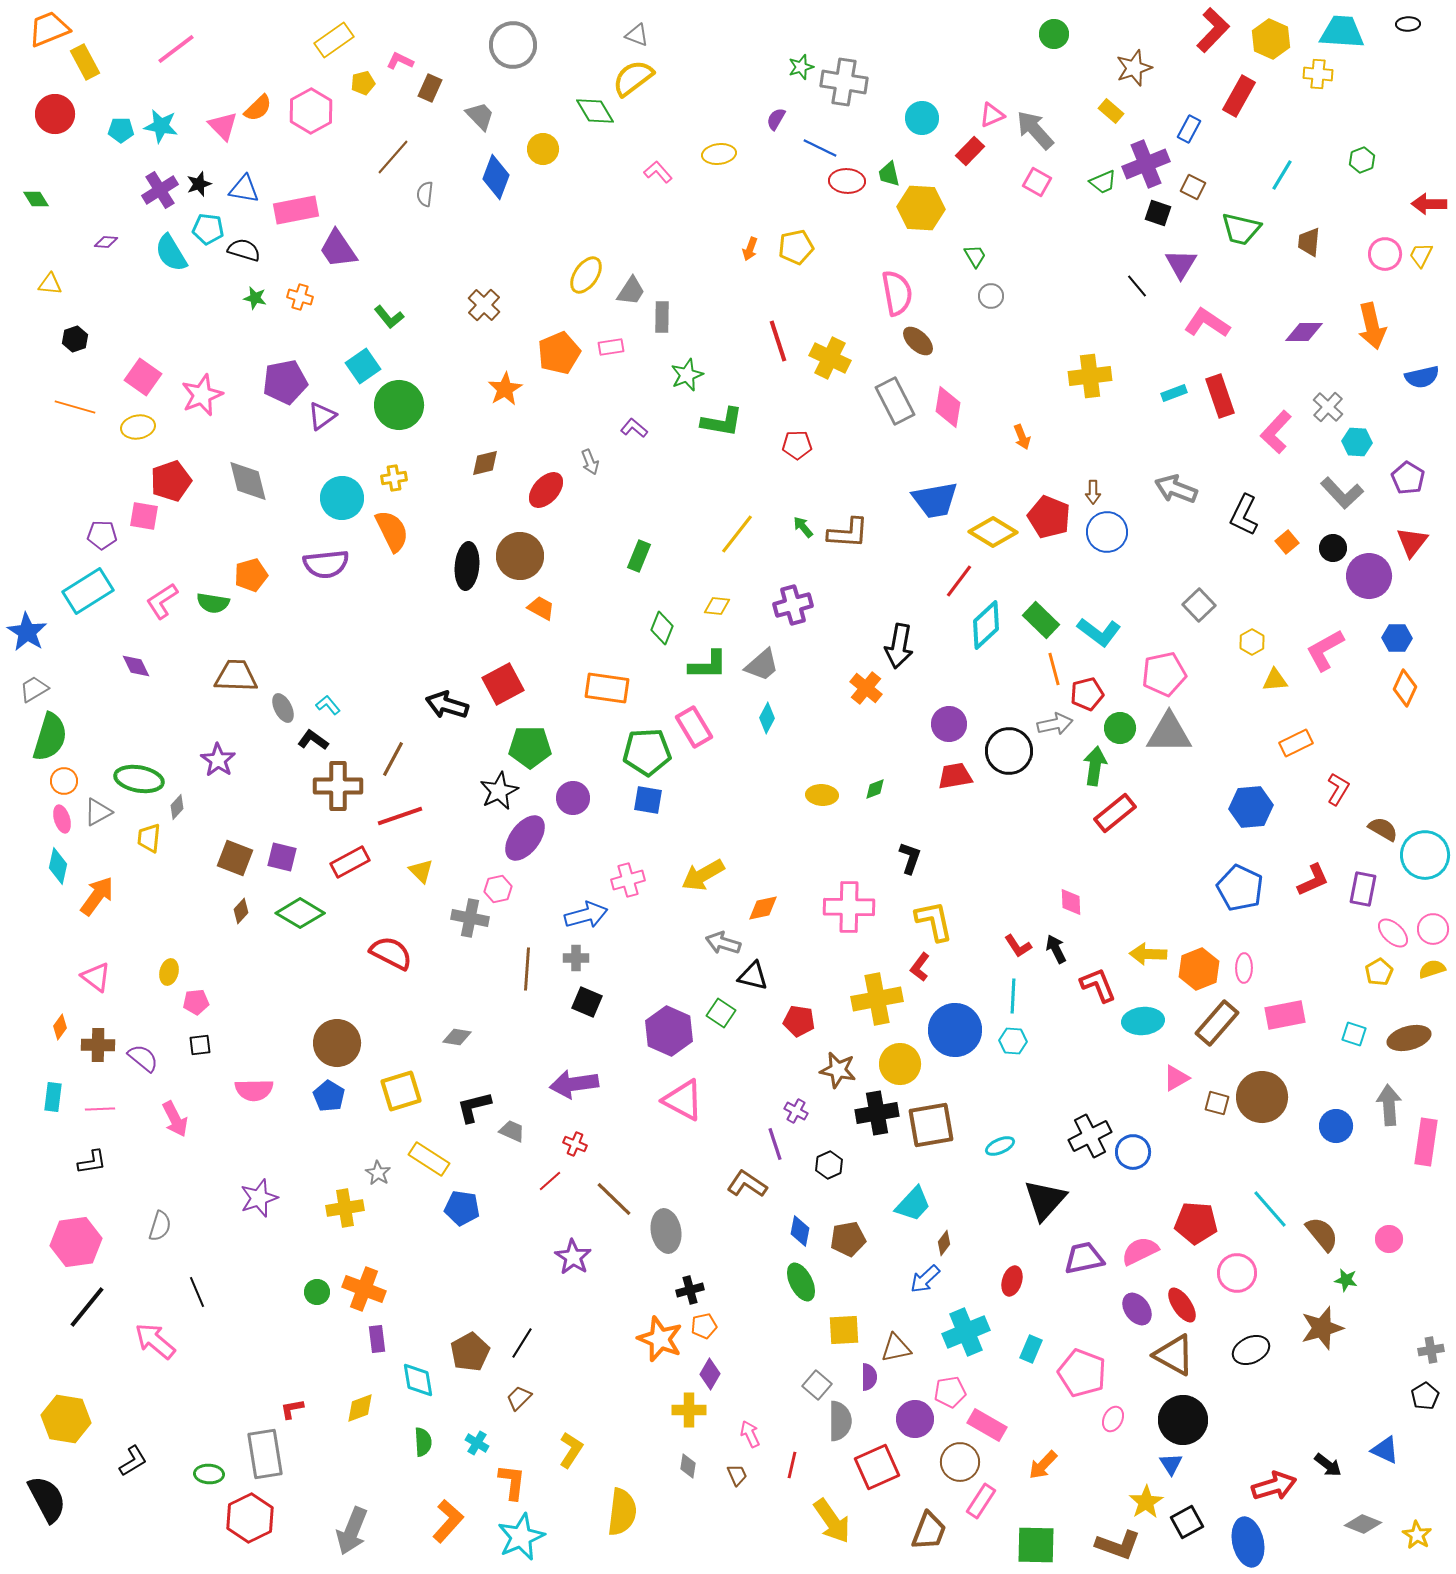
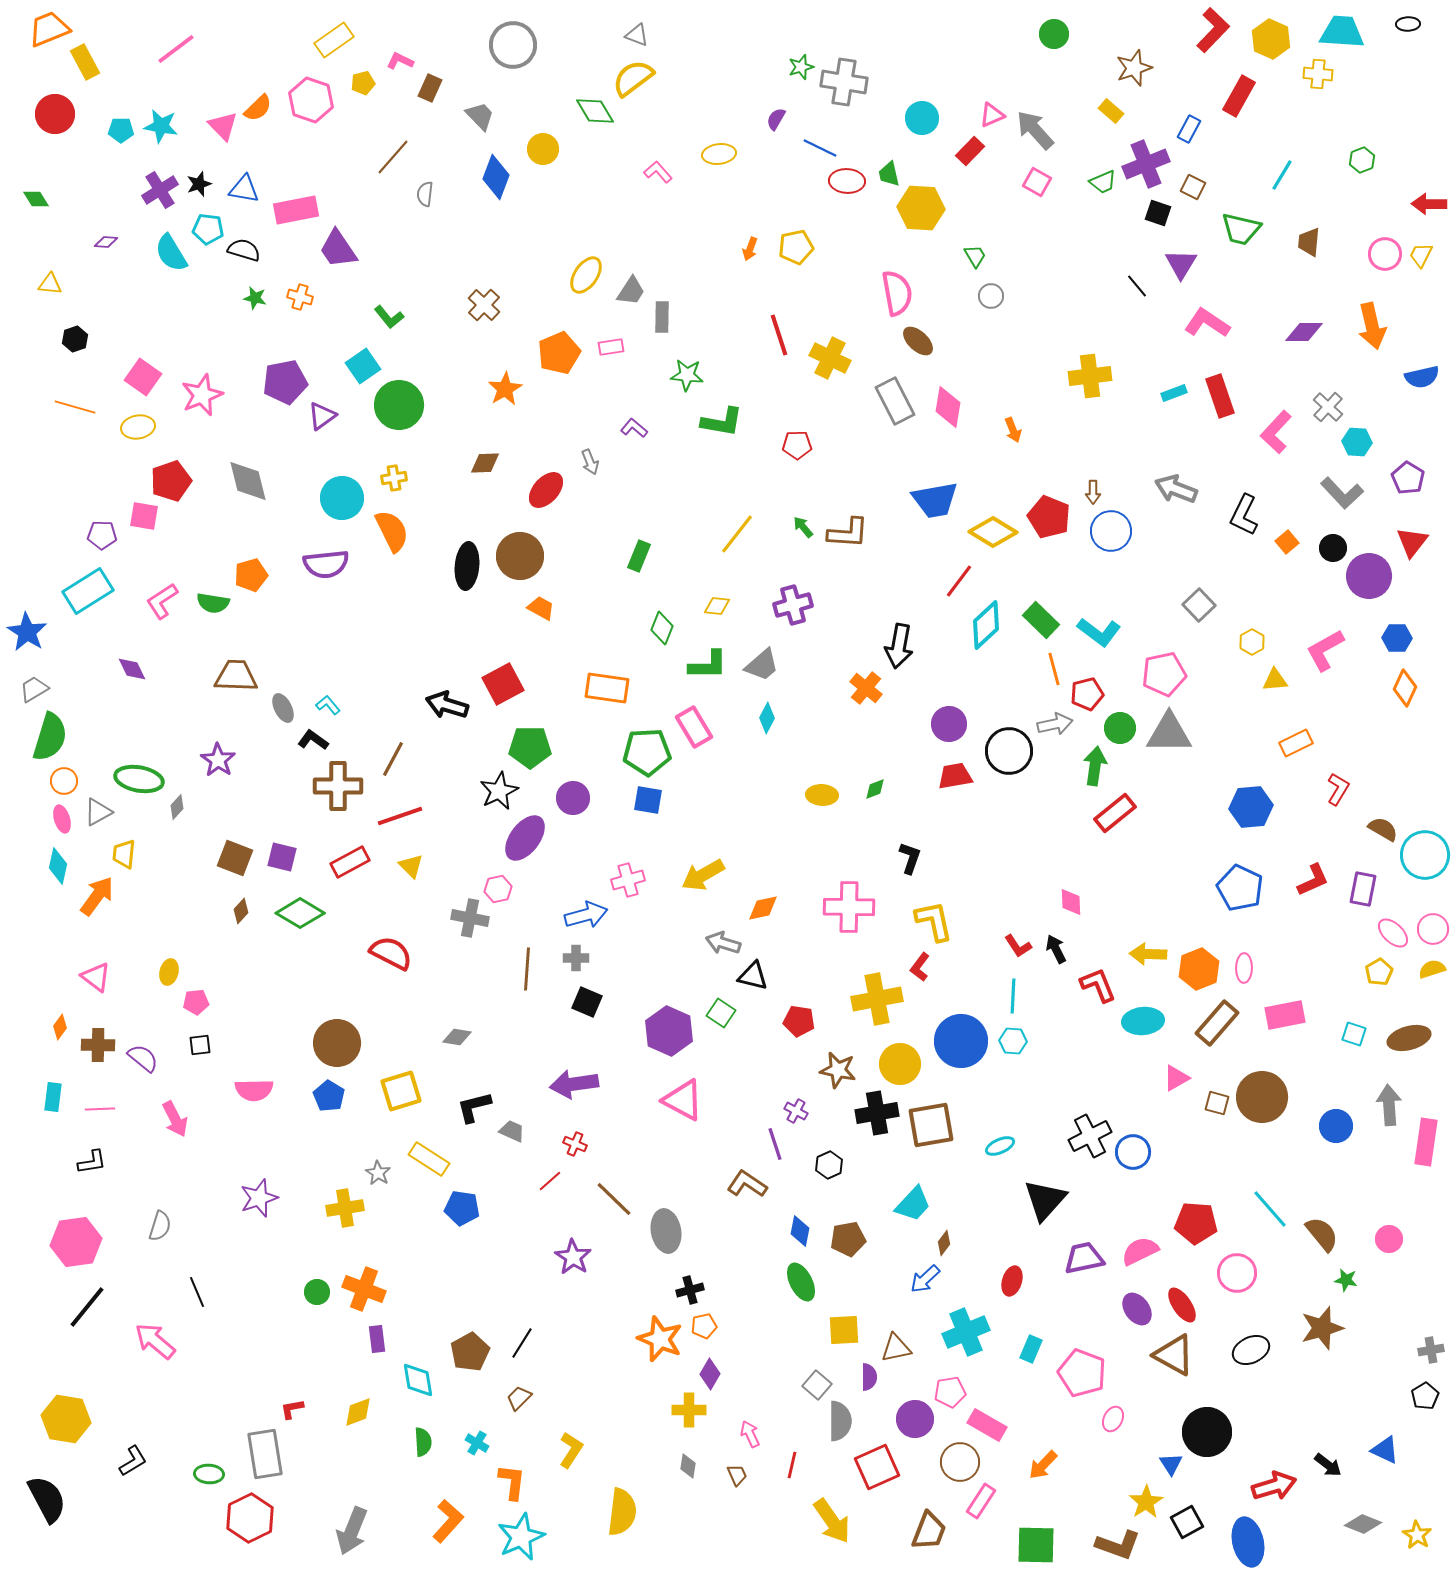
pink hexagon at (311, 111): moved 11 px up; rotated 12 degrees counterclockwise
red line at (778, 341): moved 1 px right, 6 px up
green star at (687, 375): rotated 28 degrees clockwise
orange arrow at (1022, 437): moved 9 px left, 7 px up
brown diamond at (485, 463): rotated 12 degrees clockwise
blue circle at (1107, 532): moved 4 px right, 1 px up
purple diamond at (136, 666): moved 4 px left, 3 px down
yellow trapezoid at (149, 838): moved 25 px left, 16 px down
yellow triangle at (421, 871): moved 10 px left, 5 px up
blue circle at (955, 1030): moved 6 px right, 11 px down
yellow diamond at (360, 1408): moved 2 px left, 4 px down
black circle at (1183, 1420): moved 24 px right, 12 px down
